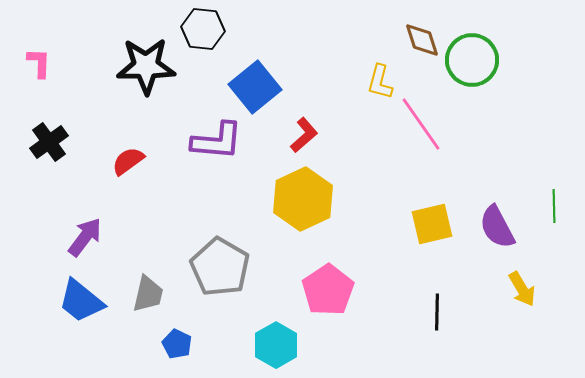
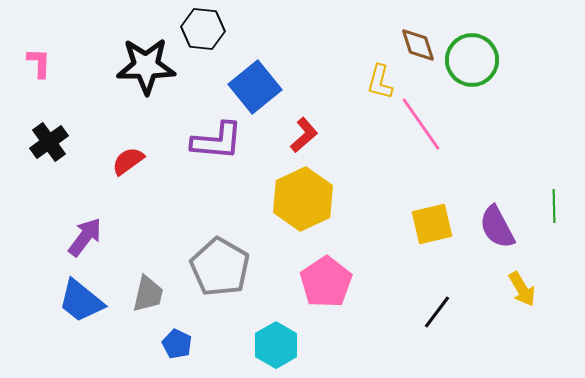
brown diamond: moved 4 px left, 5 px down
pink pentagon: moved 2 px left, 8 px up
black line: rotated 36 degrees clockwise
